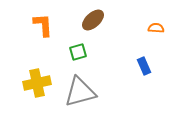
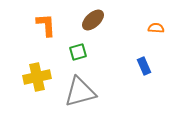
orange L-shape: moved 3 px right
yellow cross: moved 6 px up
